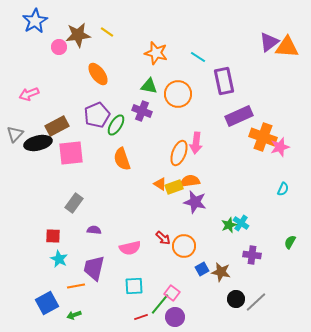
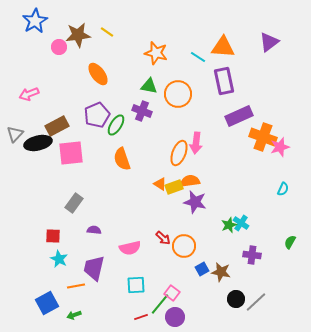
orange triangle at (287, 47): moved 64 px left
cyan square at (134, 286): moved 2 px right, 1 px up
